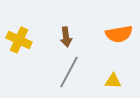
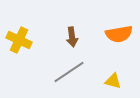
brown arrow: moved 6 px right
gray line: rotated 28 degrees clockwise
yellow triangle: rotated 12 degrees clockwise
